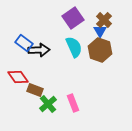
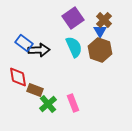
red diamond: rotated 25 degrees clockwise
